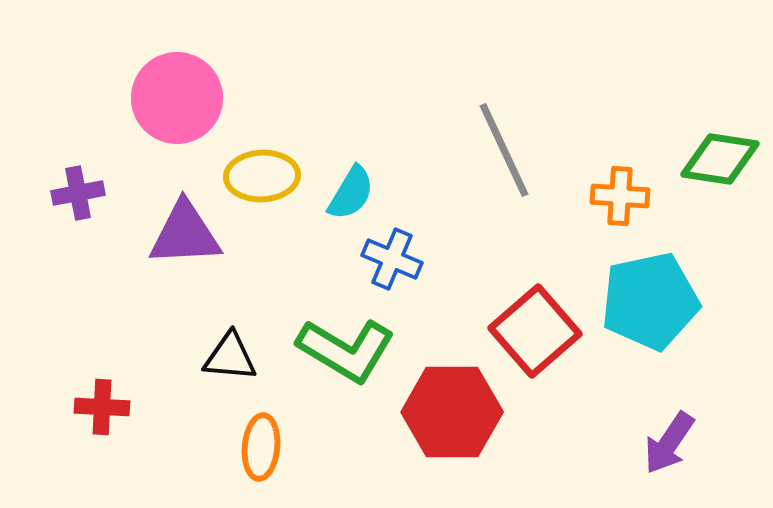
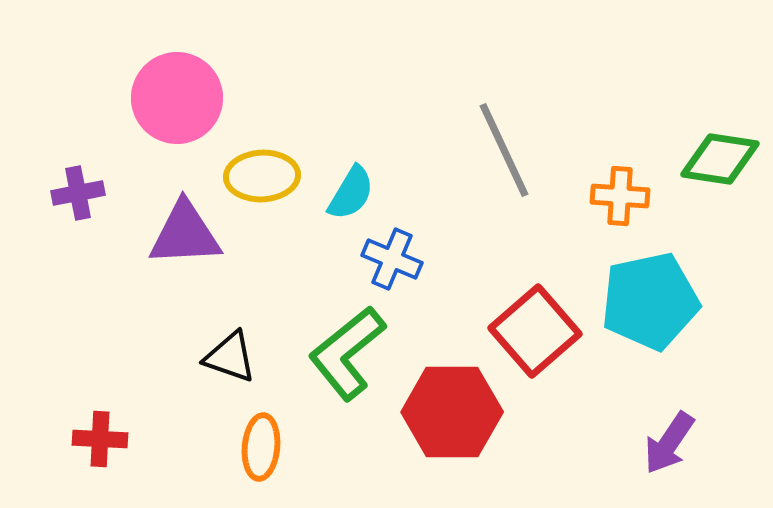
green L-shape: moved 1 px right, 3 px down; rotated 110 degrees clockwise
black triangle: rotated 14 degrees clockwise
red cross: moved 2 px left, 32 px down
